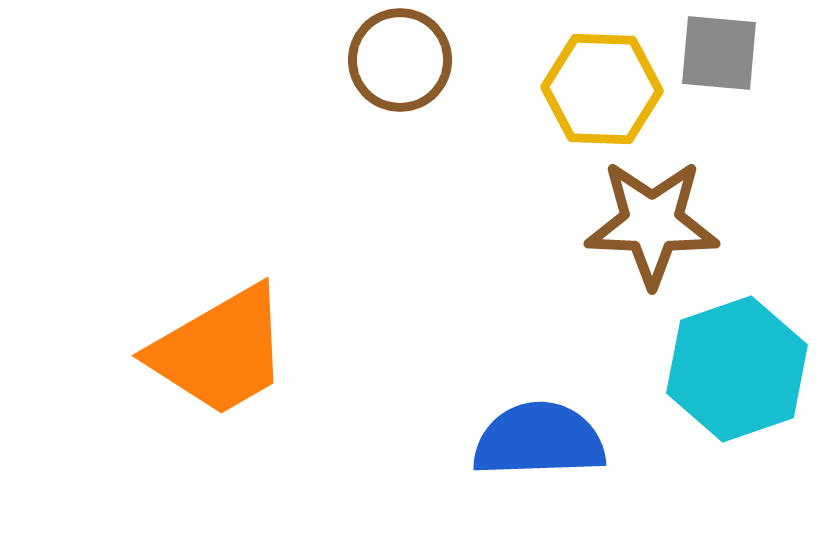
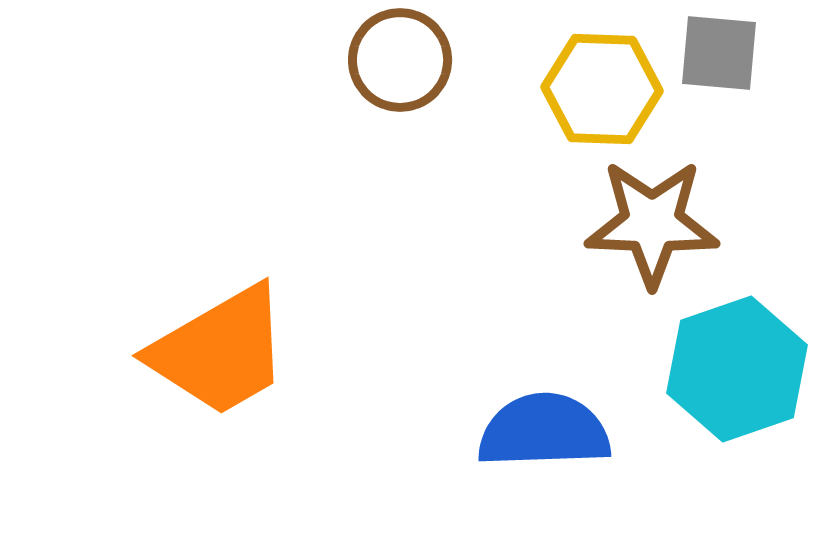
blue semicircle: moved 5 px right, 9 px up
